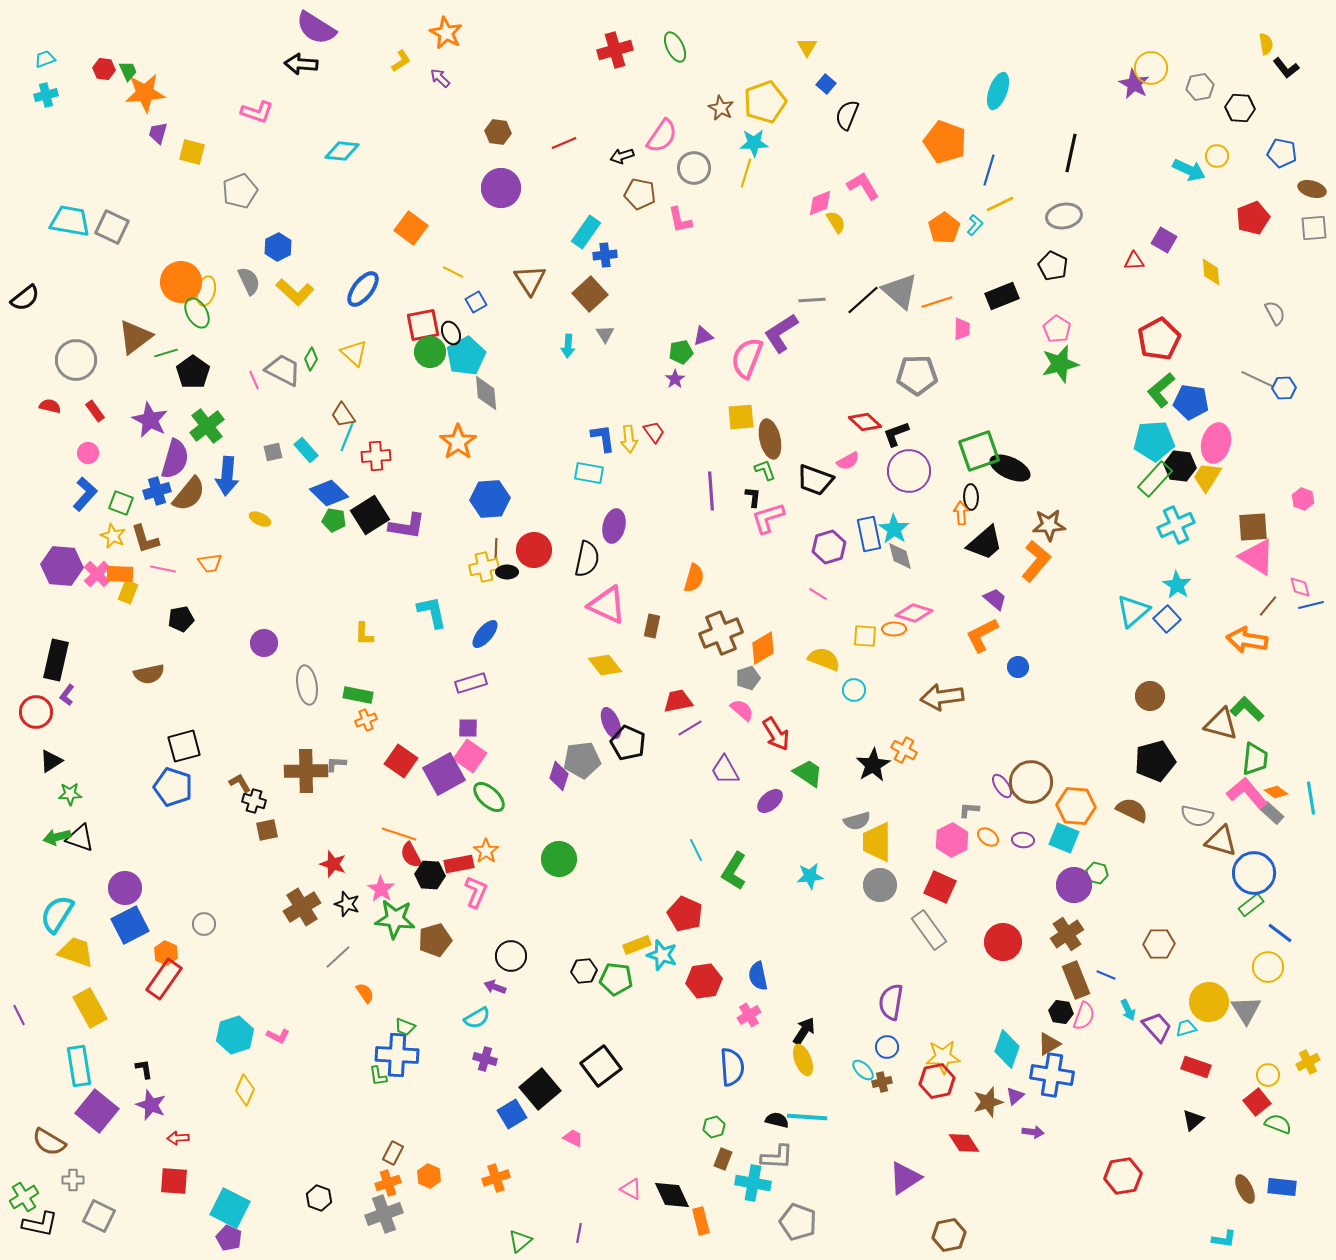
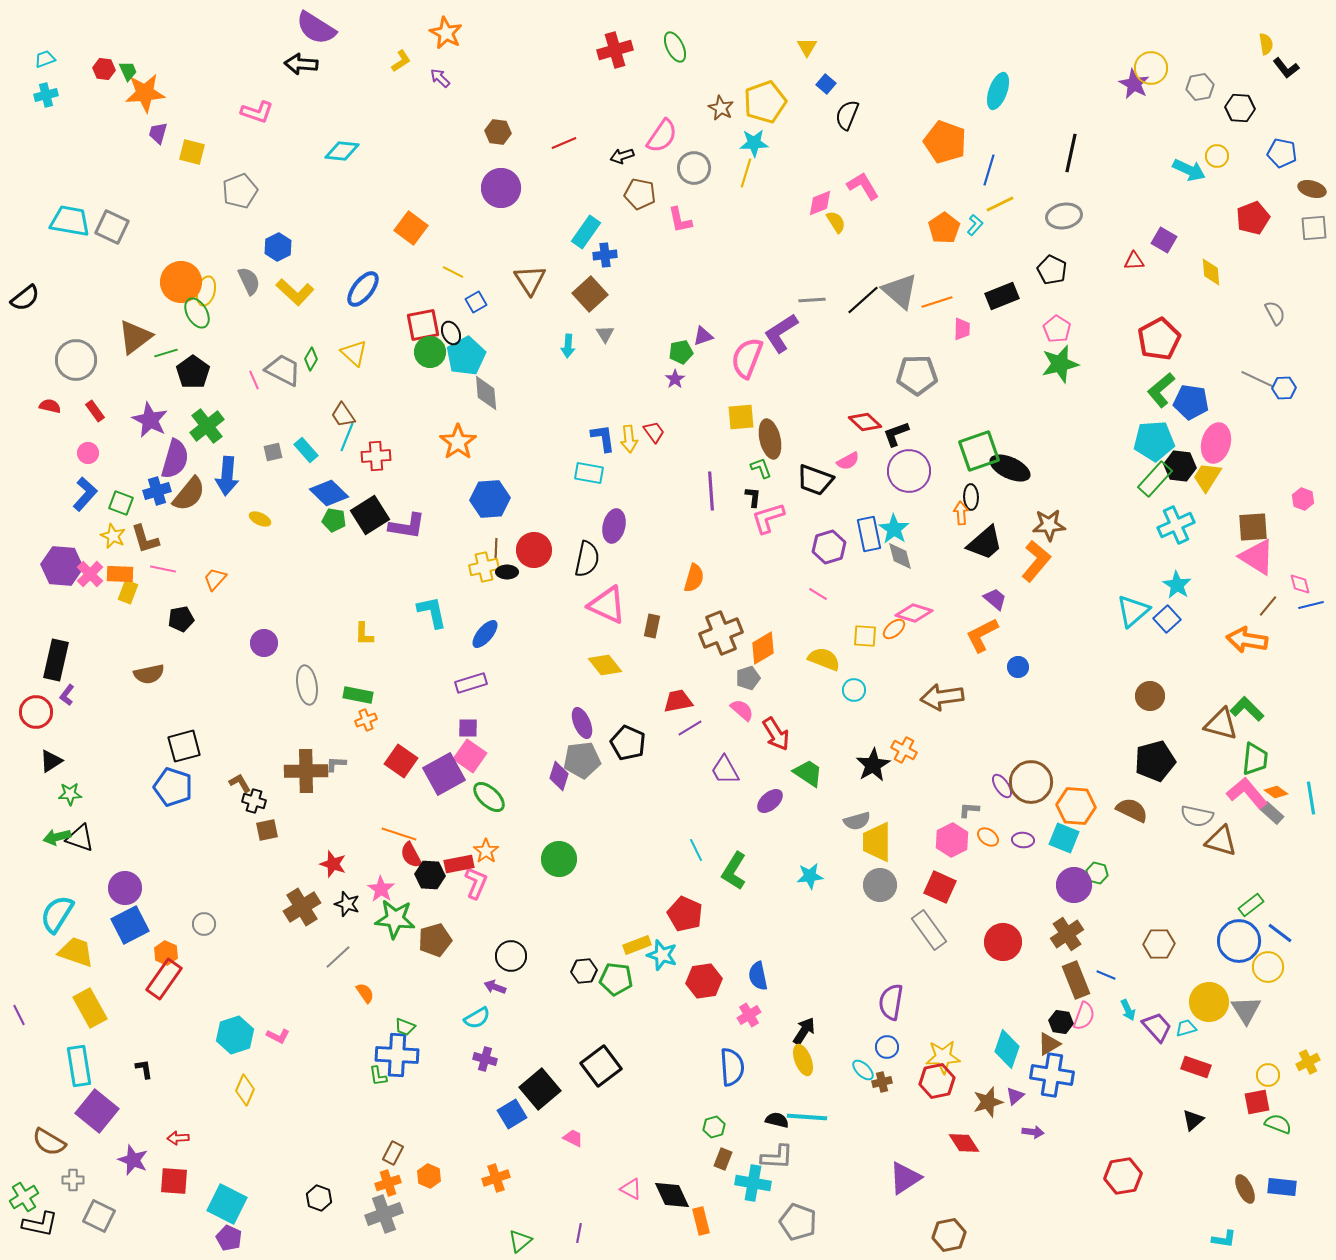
black pentagon at (1053, 266): moved 1 px left, 4 px down
green L-shape at (765, 470): moved 4 px left, 2 px up
orange trapezoid at (210, 563): moved 5 px right, 16 px down; rotated 140 degrees clockwise
pink cross at (97, 574): moved 7 px left
pink diamond at (1300, 587): moved 3 px up
orange ellipse at (894, 629): rotated 40 degrees counterclockwise
purple ellipse at (611, 723): moved 29 px left
blue circle at (1254, 873): moved 15 px left, 68 px down
pink L-shape at (476, 892): moved 9 px up
black hexagon at (1061, 1012): moved 10 px down
red square at (1257, 1102): rotated 28 degrees clockwise
purple star at (151, 1105): moved 18 px left, 55 px down
cyan square at (230, 1208): moved 3 px left, 4 px up
